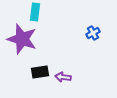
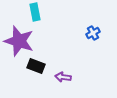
cyan rectangle: rotated 18 degrees counterclockwise
purple star: moved 3 px left, 2 px down
black rectangle: moved 4 px left, 6 px up; rotated 30 degrees clockwise
